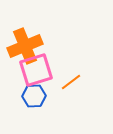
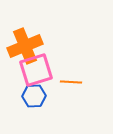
orange line: rotated 40 degrees clockwise
